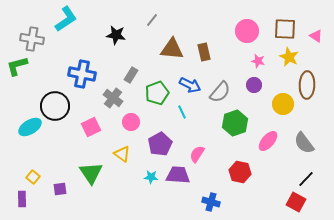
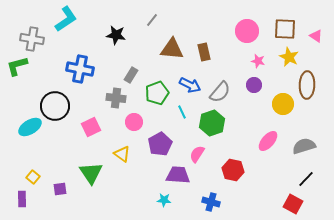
blue cross at (82, 74): moved 2 px left, 5 px up
gray cross at (113, 98): moved 3 px right; rotated 30 degrees counterclockwise
pink circle at (131, 122): moved 3 px right
green hexagon at (235, 123): moved 23 px left
gray semicircle at (304, 143): moved 3 px down; rotated 110 degrees clockwise
red hexagon at (240, 172): moved 7 px left, 2 px up
cyan star at (151, 177): moved 13 px right, 23 px down
red square at (296, 202): moved 3 px left, 2 px down
